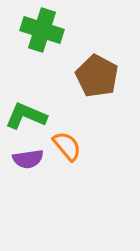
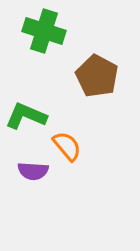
green cross: moved 2 px right, 1 px down
purple semicircle: moved 5 px right, 12 px down; rotated 12 degrees clockwise
